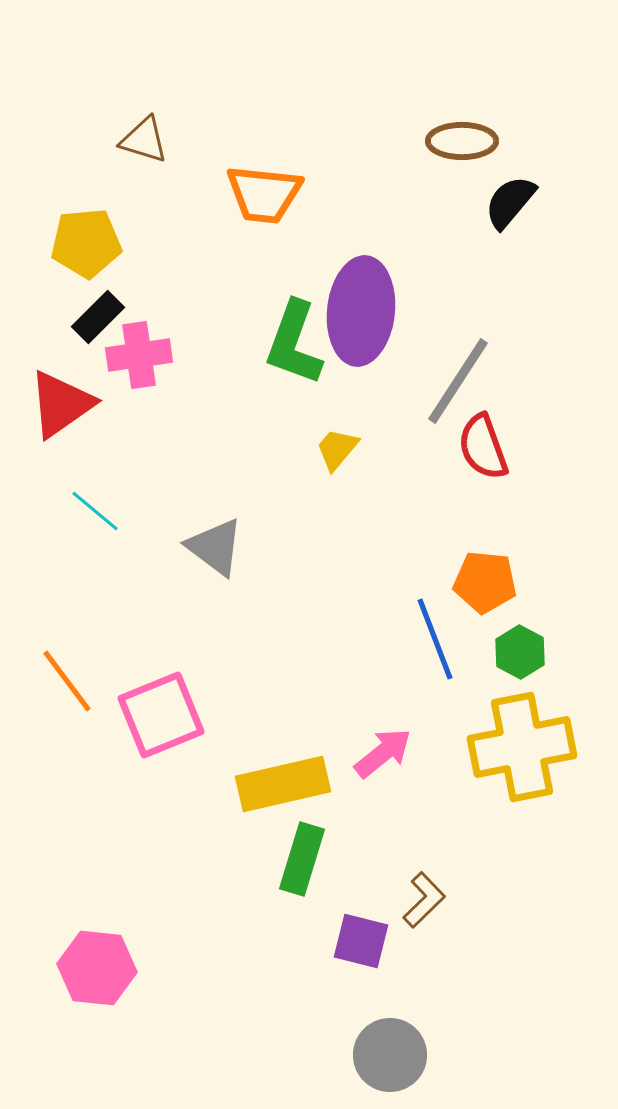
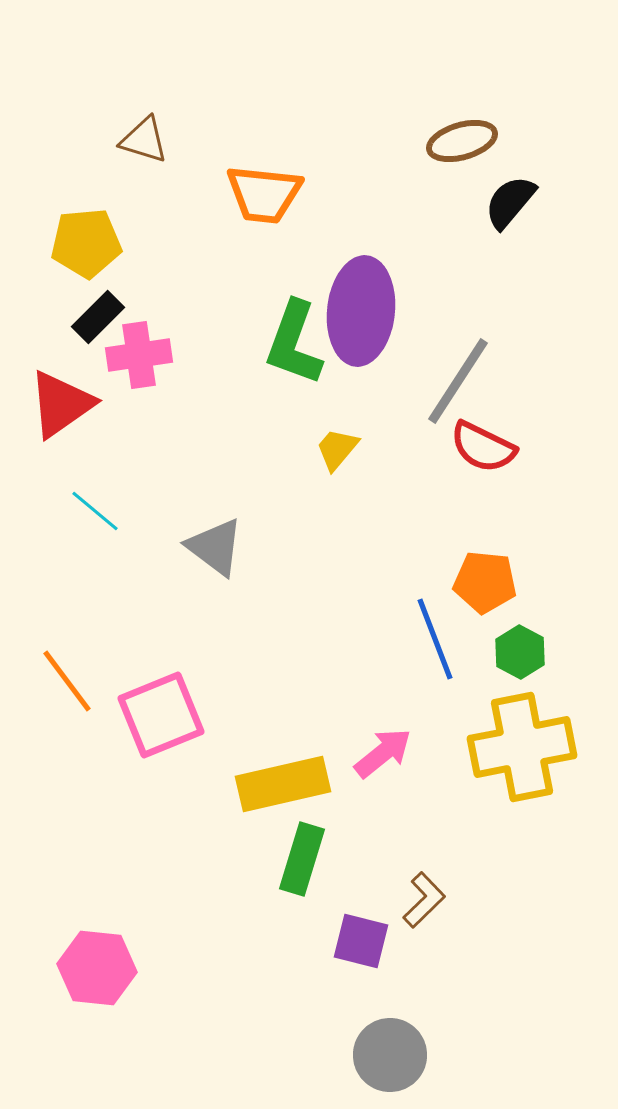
brown ellipse: rotated 16 degrees counterclockwise
red semicircle: rotated 44 degrees counterclockwise
